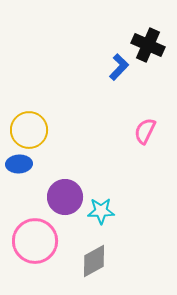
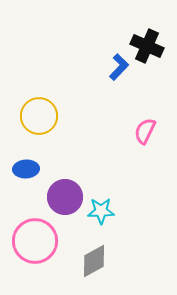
black cross: moved 1 px left, 1 px down
yellow circle: moved 10 px right, 14 px up
blue ellipse: moved 7 px right, 5 px down
